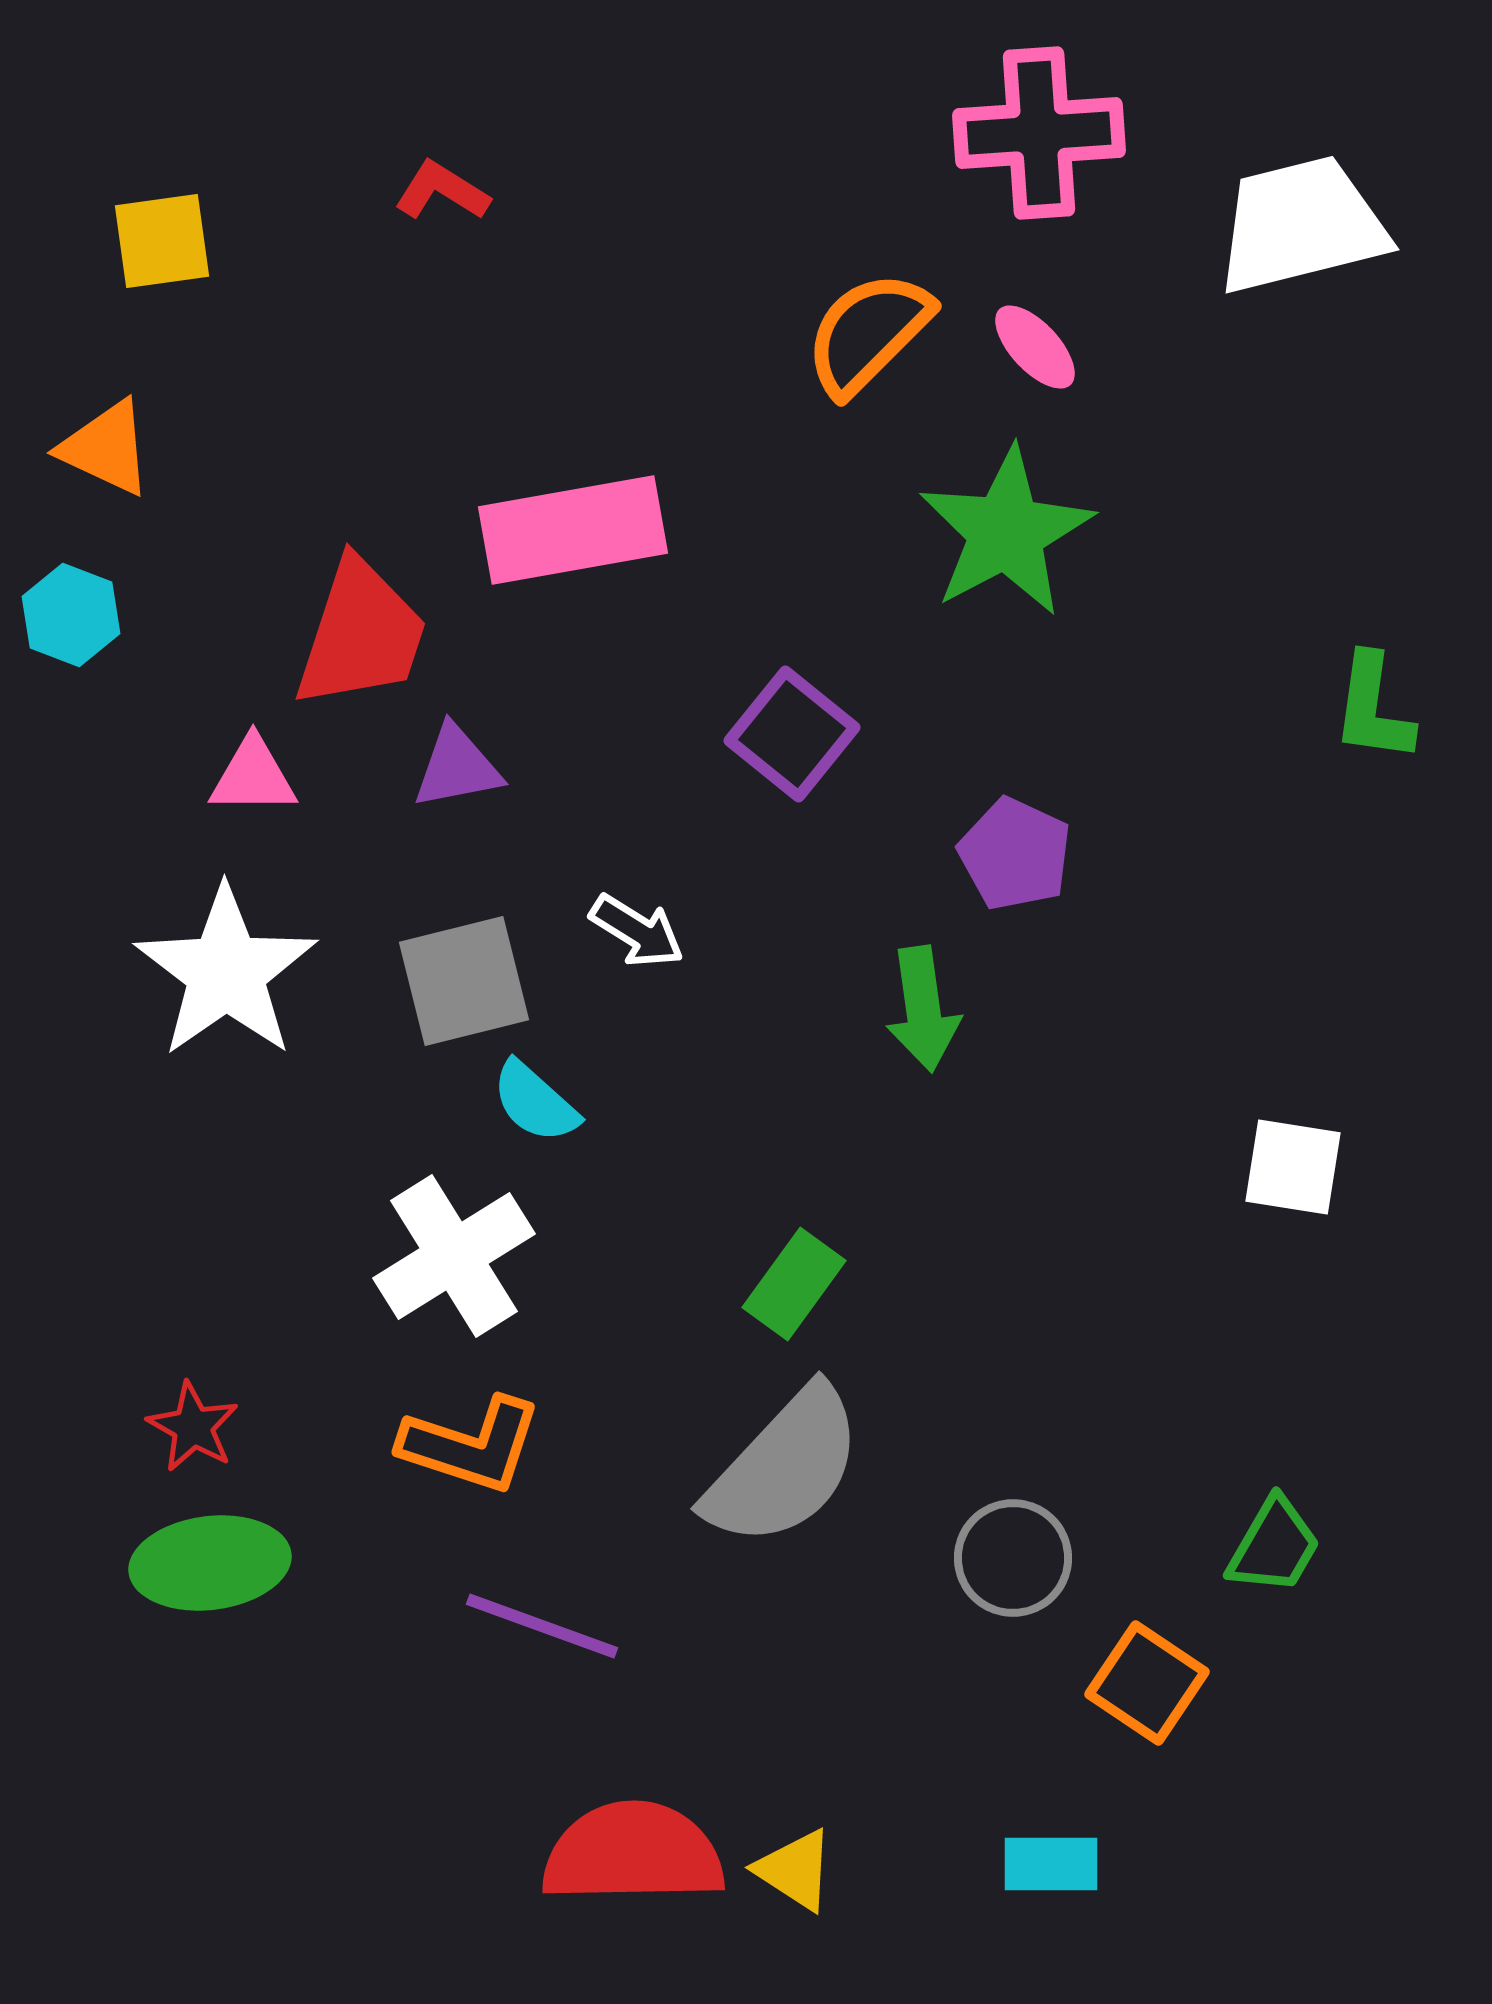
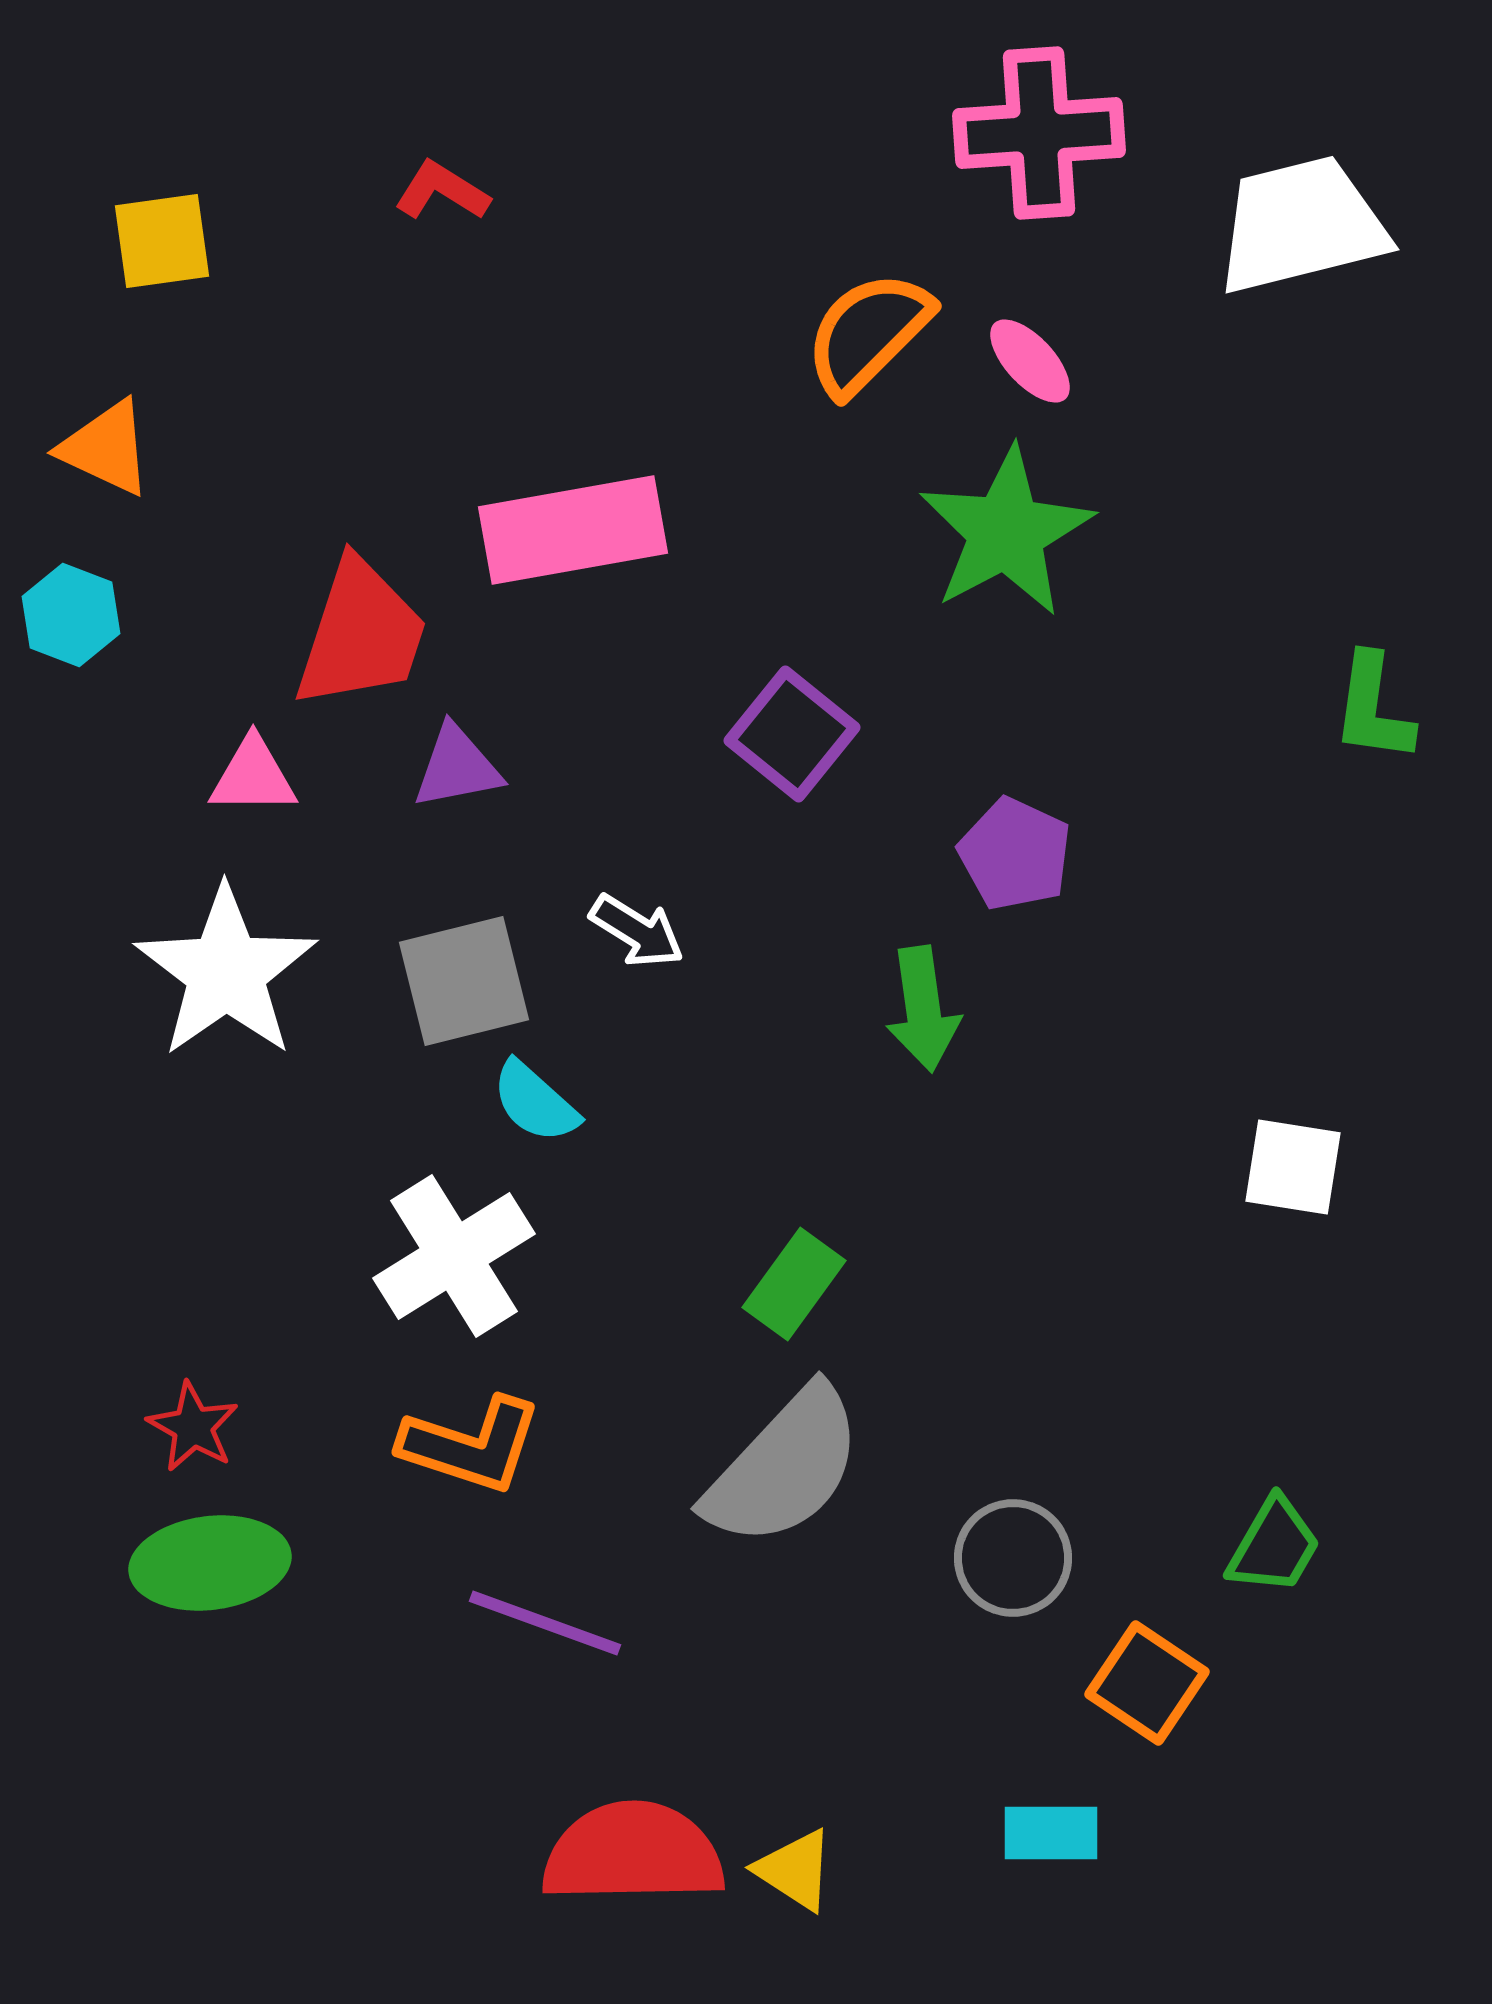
pink ellipse: moved 5 px left, 14 px down
purple line: moved 3 px right, 3 px up
cyan rectangle: moved 31 px up
